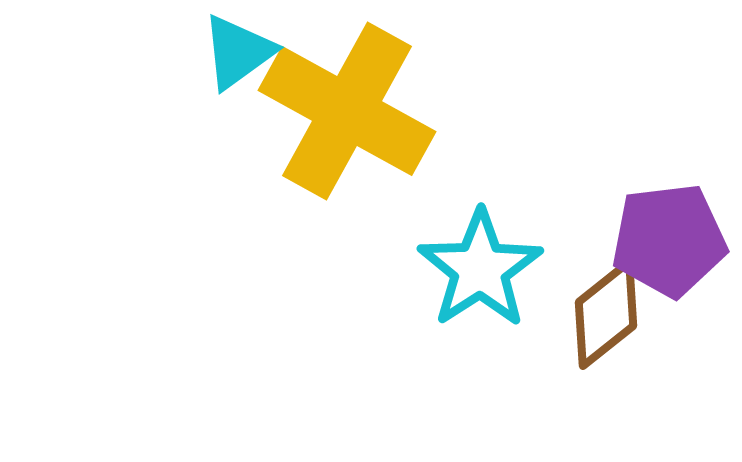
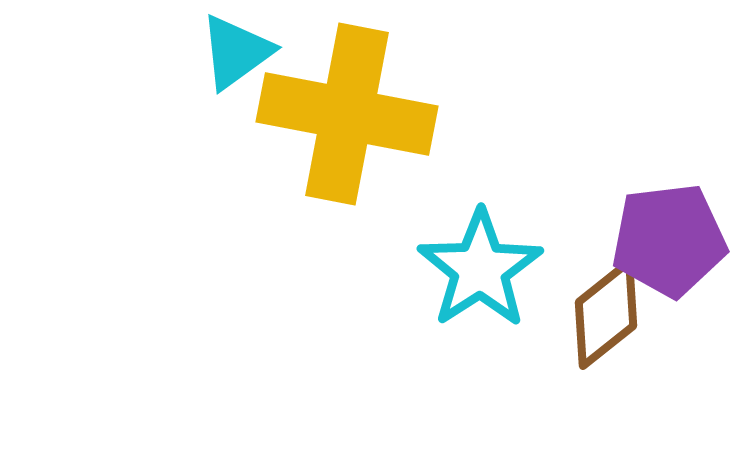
cyan triangle: moved 2 px left
yellow cross: moved 3 px down; rotated 18 degrees counterclockwise
